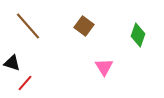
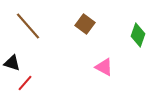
brown square: moved 1 px right, 2 px up
pink triangle: rotated 30 degrees counterclockwise
